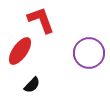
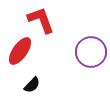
purple circle: moved 2 px right, 1 px up
